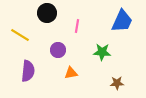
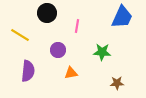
blue trapezoid: moved 4 px up
